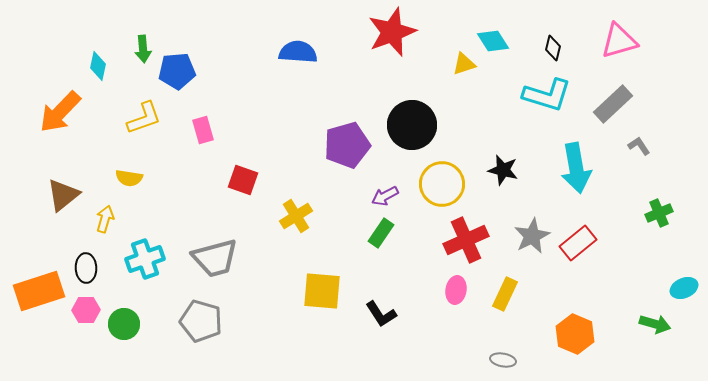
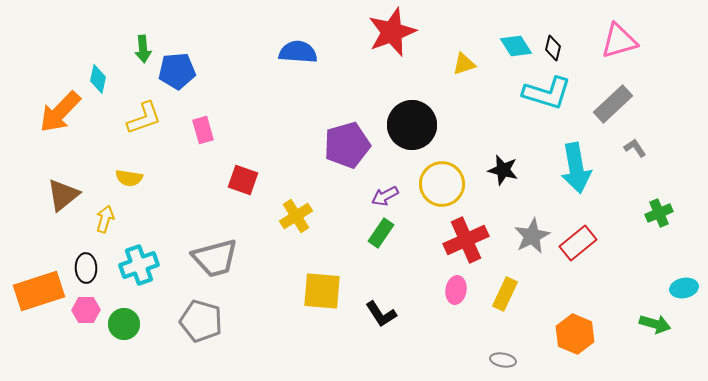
cyan diamond at (493, 41): moved 23 px right, 5 px down
cyan diamond at (98, 66): moved 13 px down
cyan L-shape at (547, 95): moved 2 px up
gray L-shape at (639, 146): moved 4 px left, 2 px down
cyan cross at (145, 259): moved 6 px left, 6 px down
cyan ellipse at (684, 288): rotated 12 degrees clockwise
